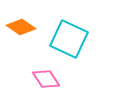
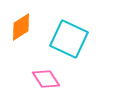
orange diamond: rotated 68 degrees counterclockwise
